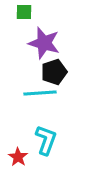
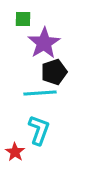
green square: moved 1 px left, 7 px down
purple star: rotated 24 degrees clockwise
cyan L-shape: moved 7 px left, 10 px up
red star: moved 3 px left, 5 px up
